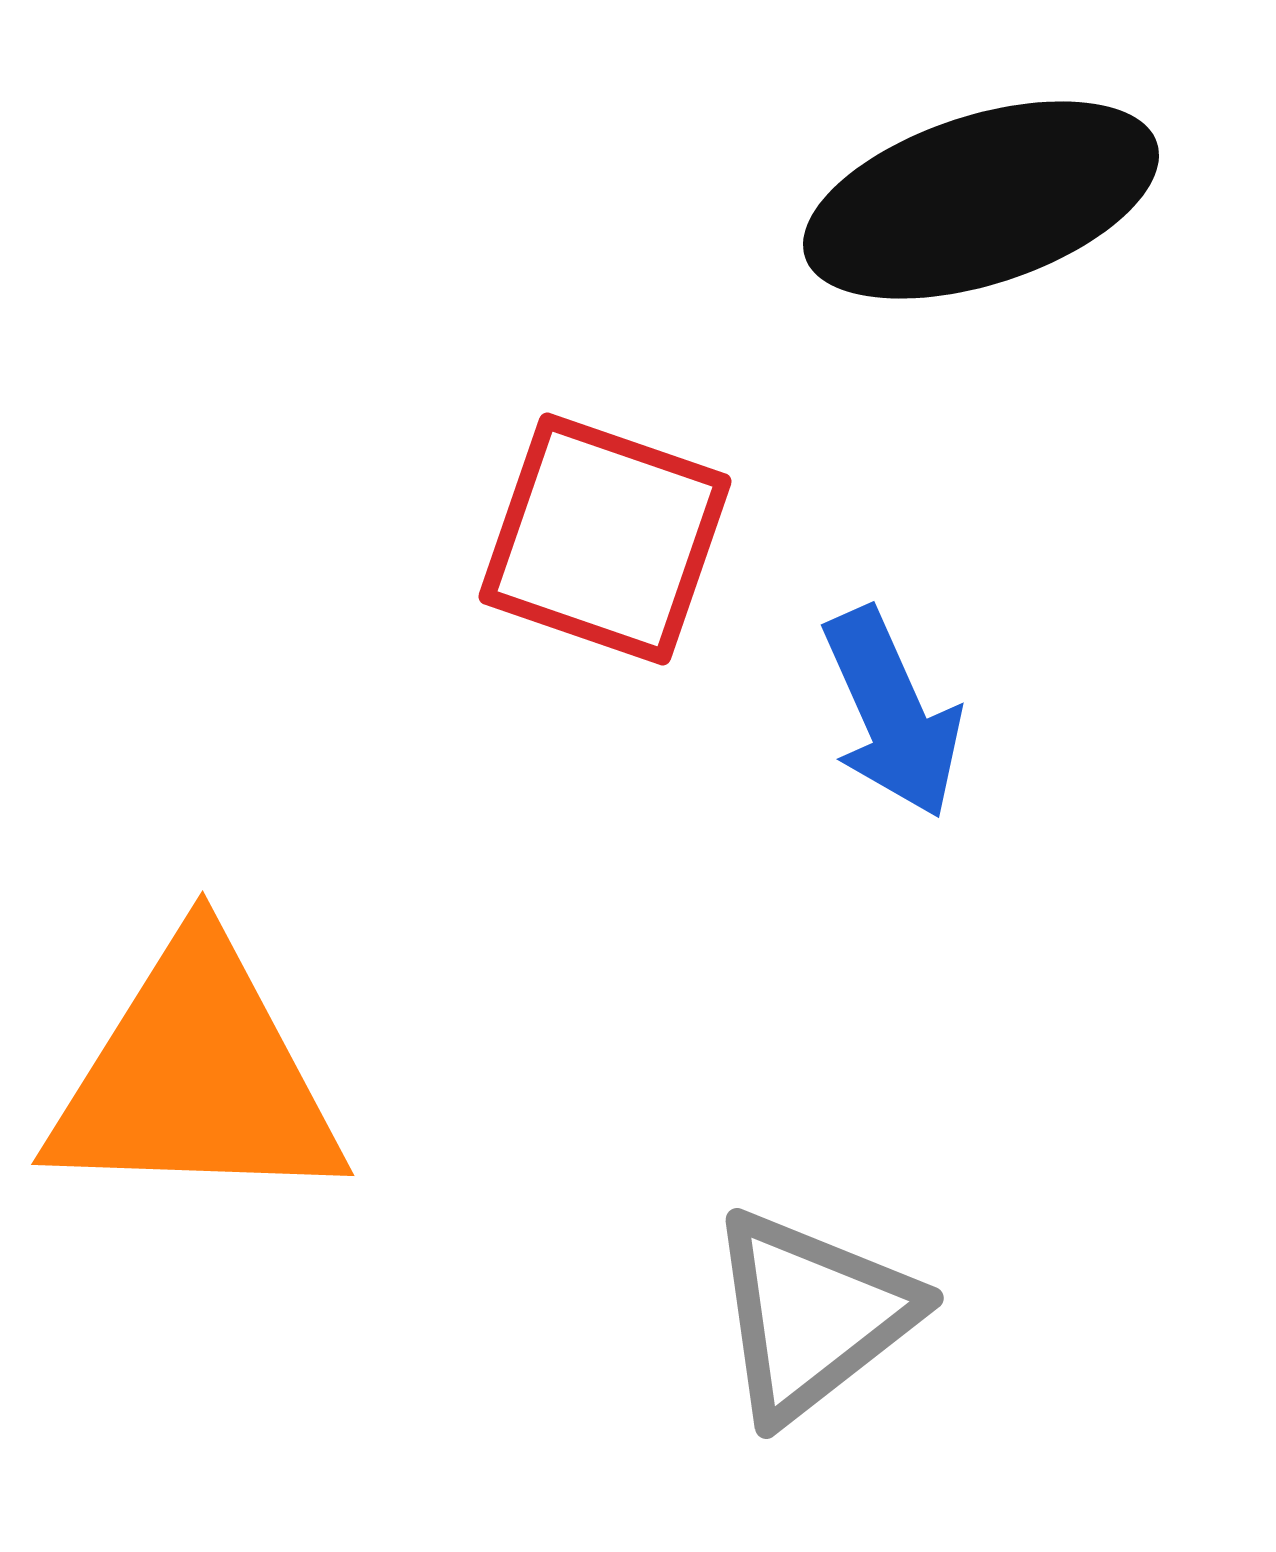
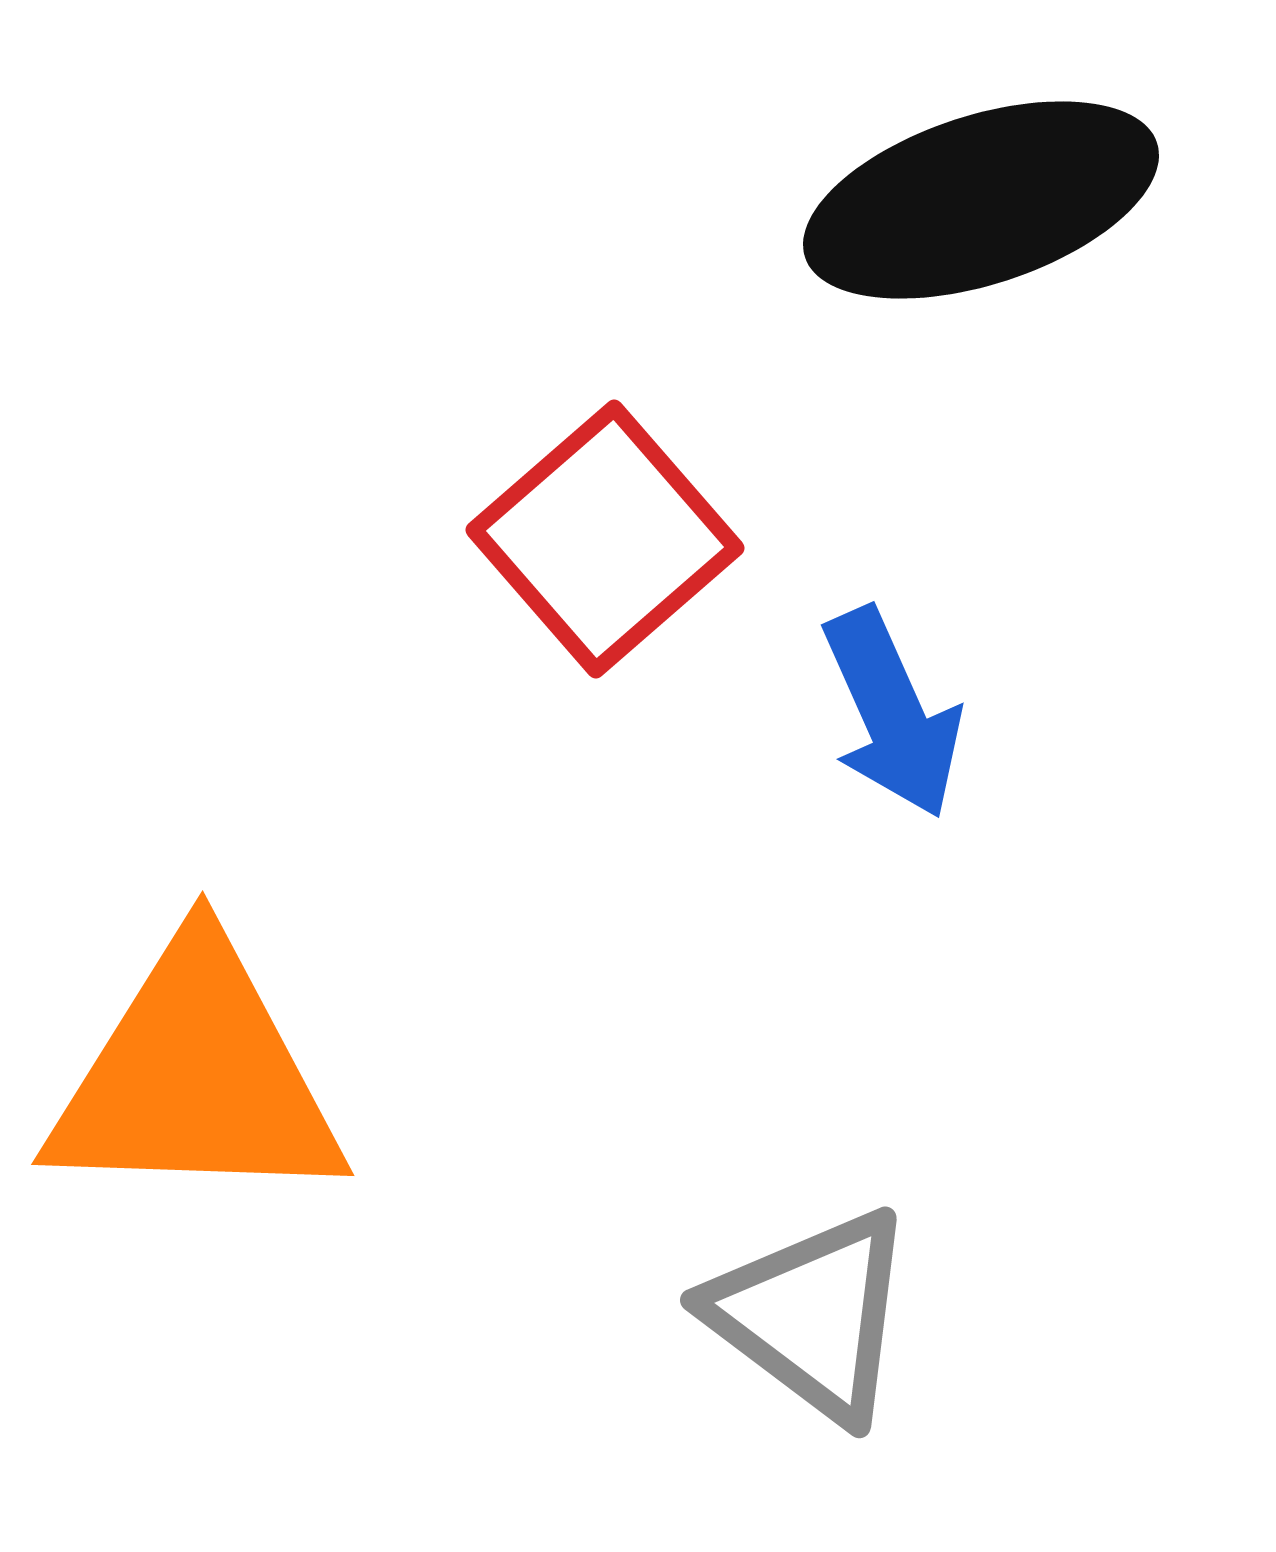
red square: rotated 30 degrees clockwise
gray triangle: rotated 45 degrees counterclockwise
